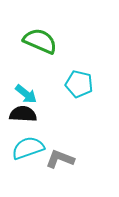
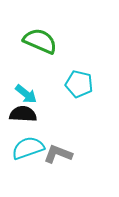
gray L-shape: moved 2 px left, 5 px up
